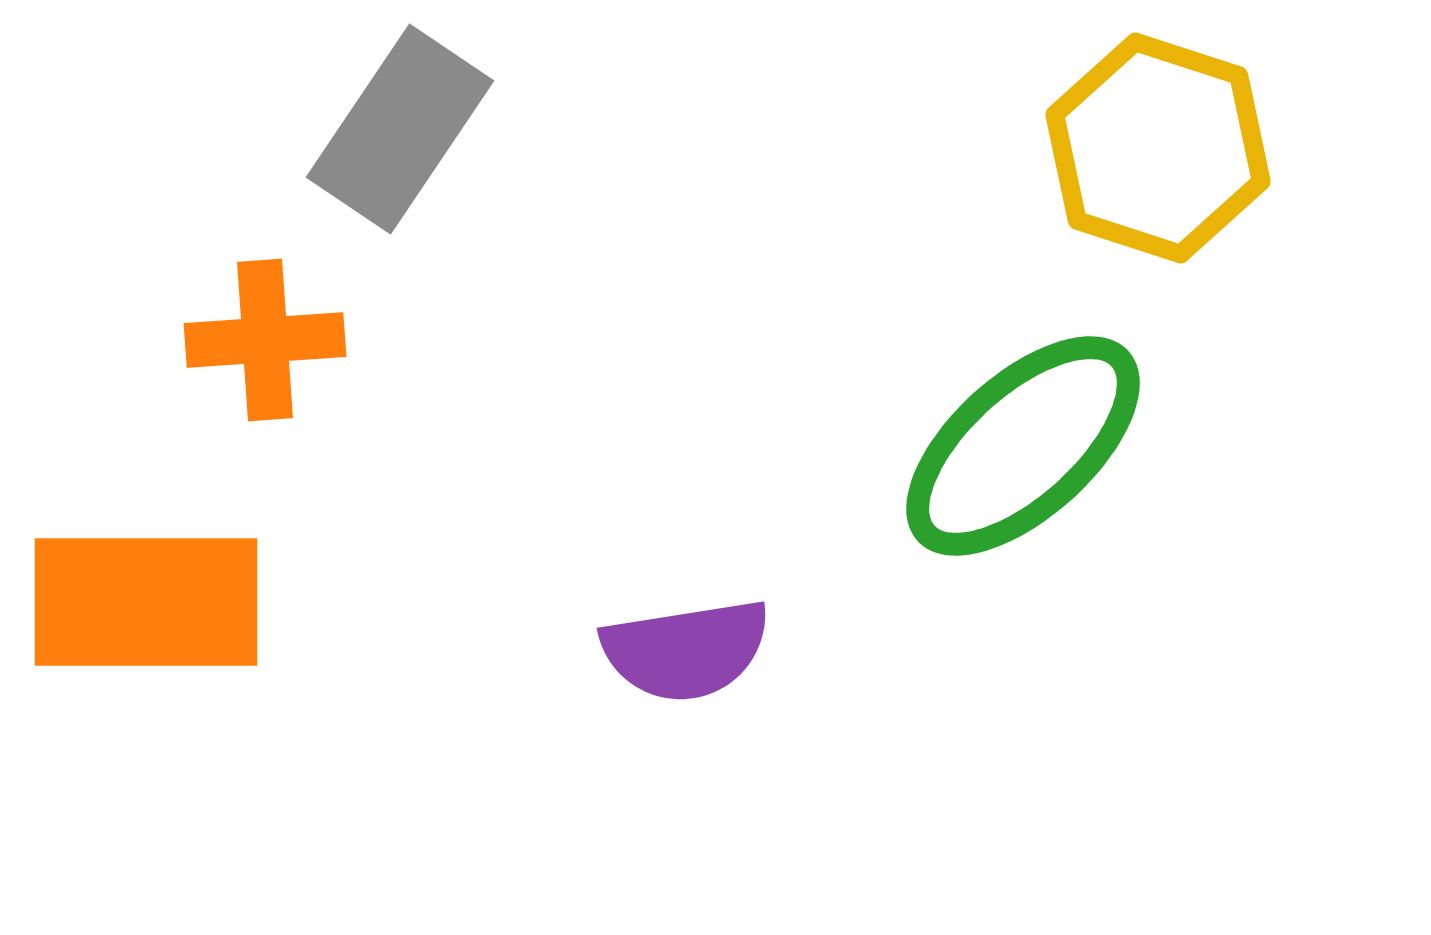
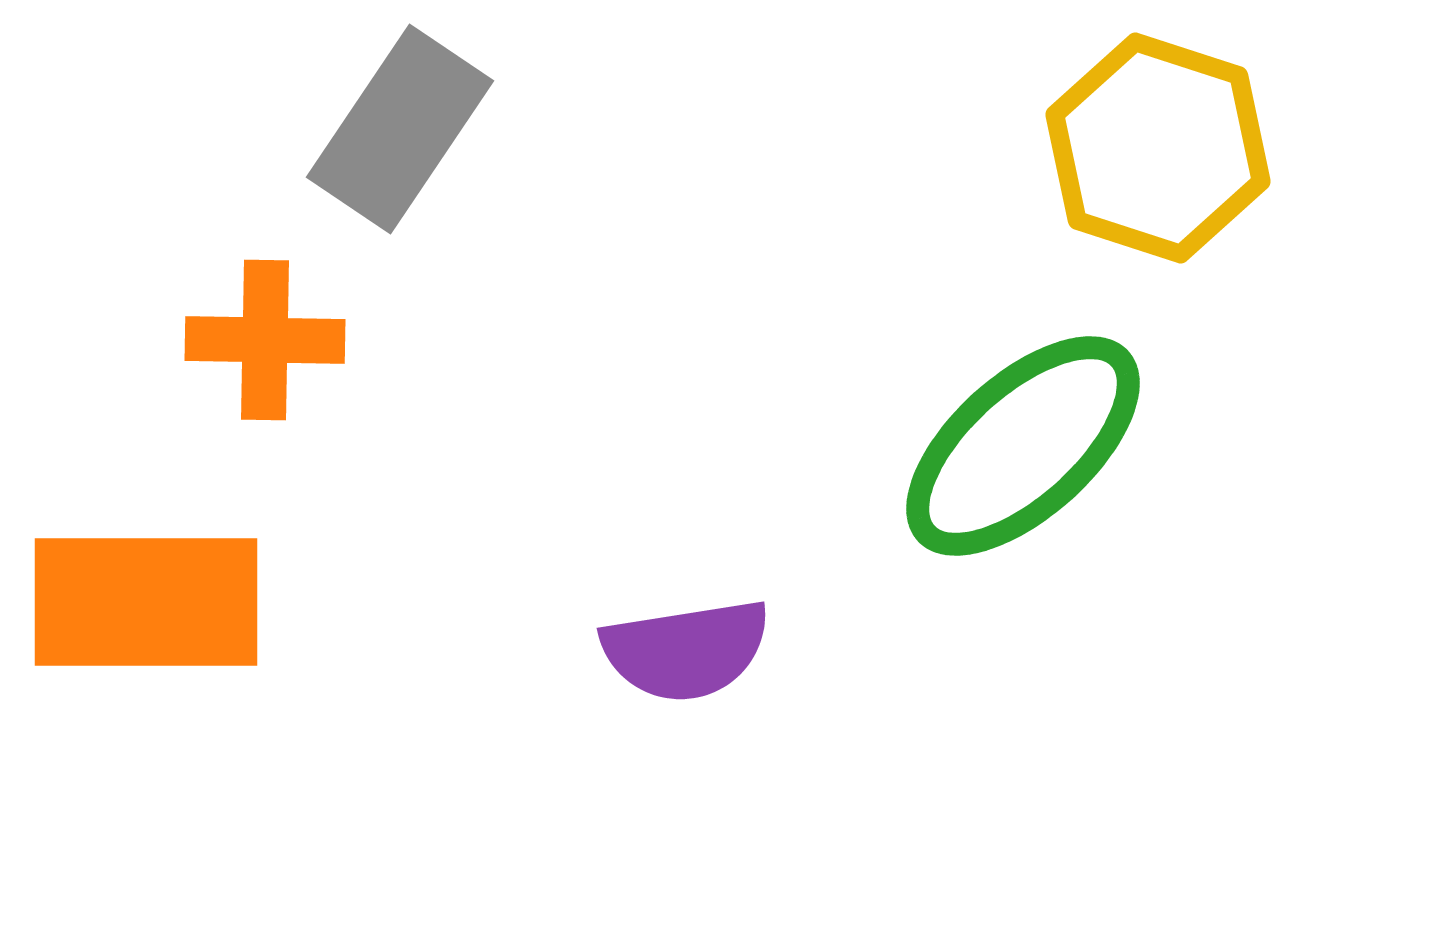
orange cross: rotated 5 degrees clockwise
